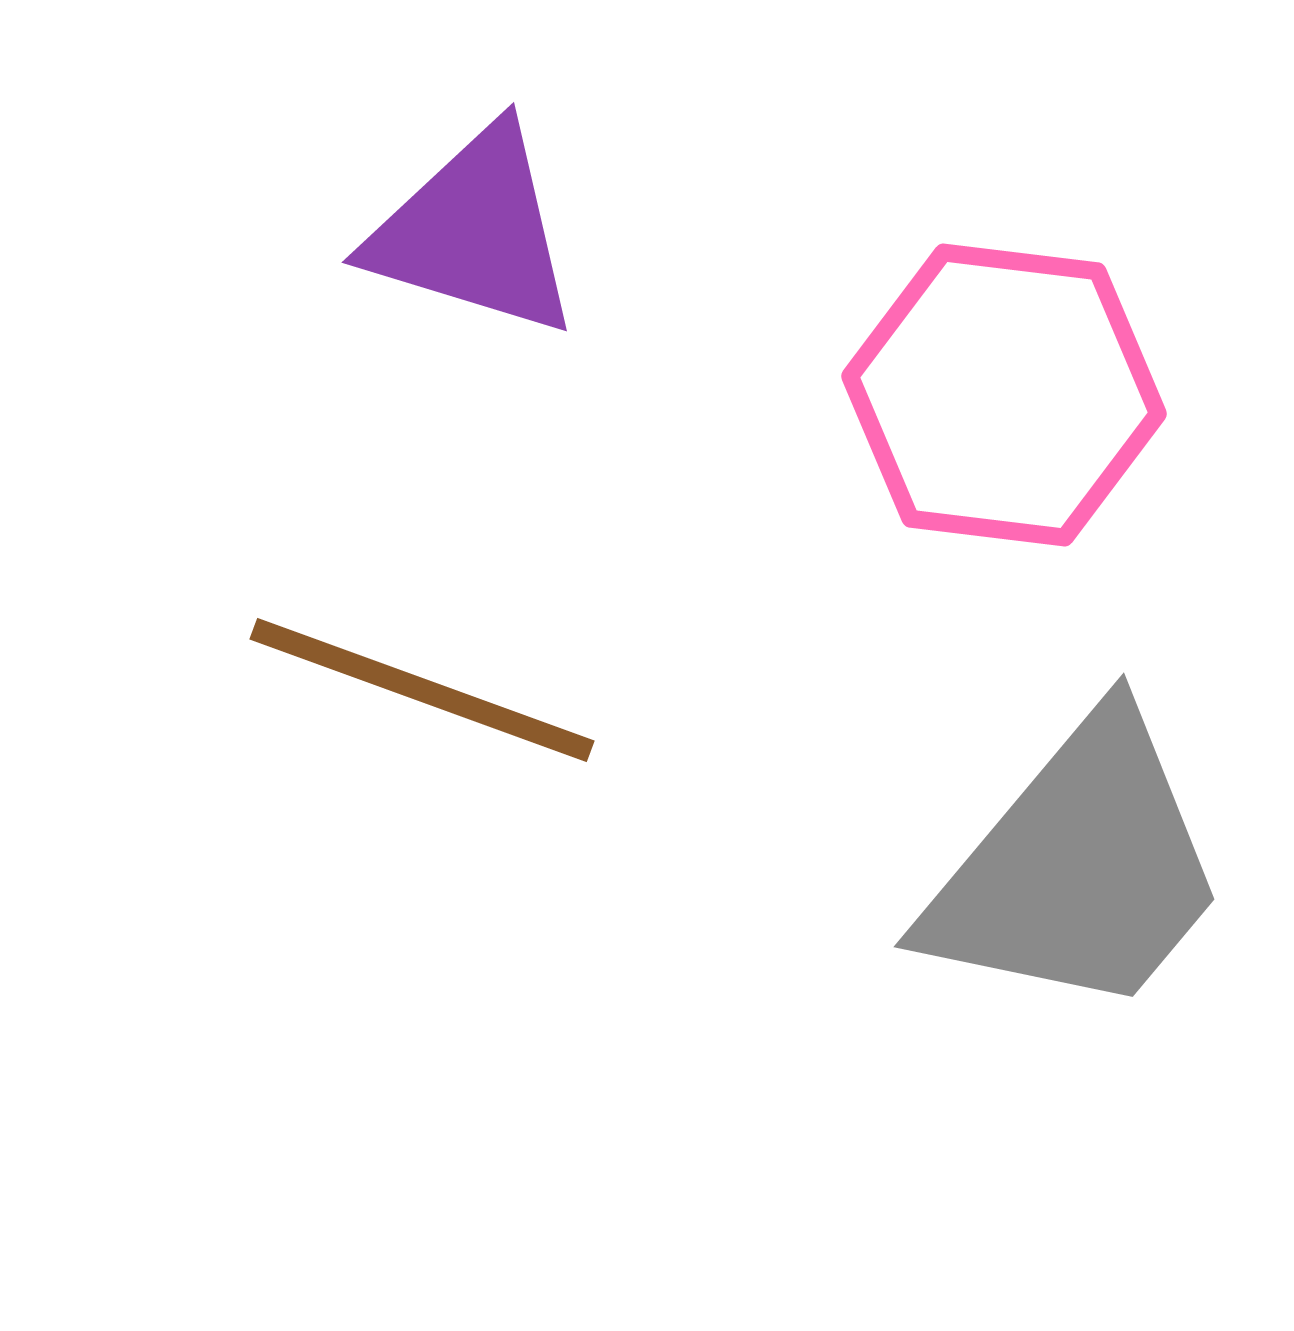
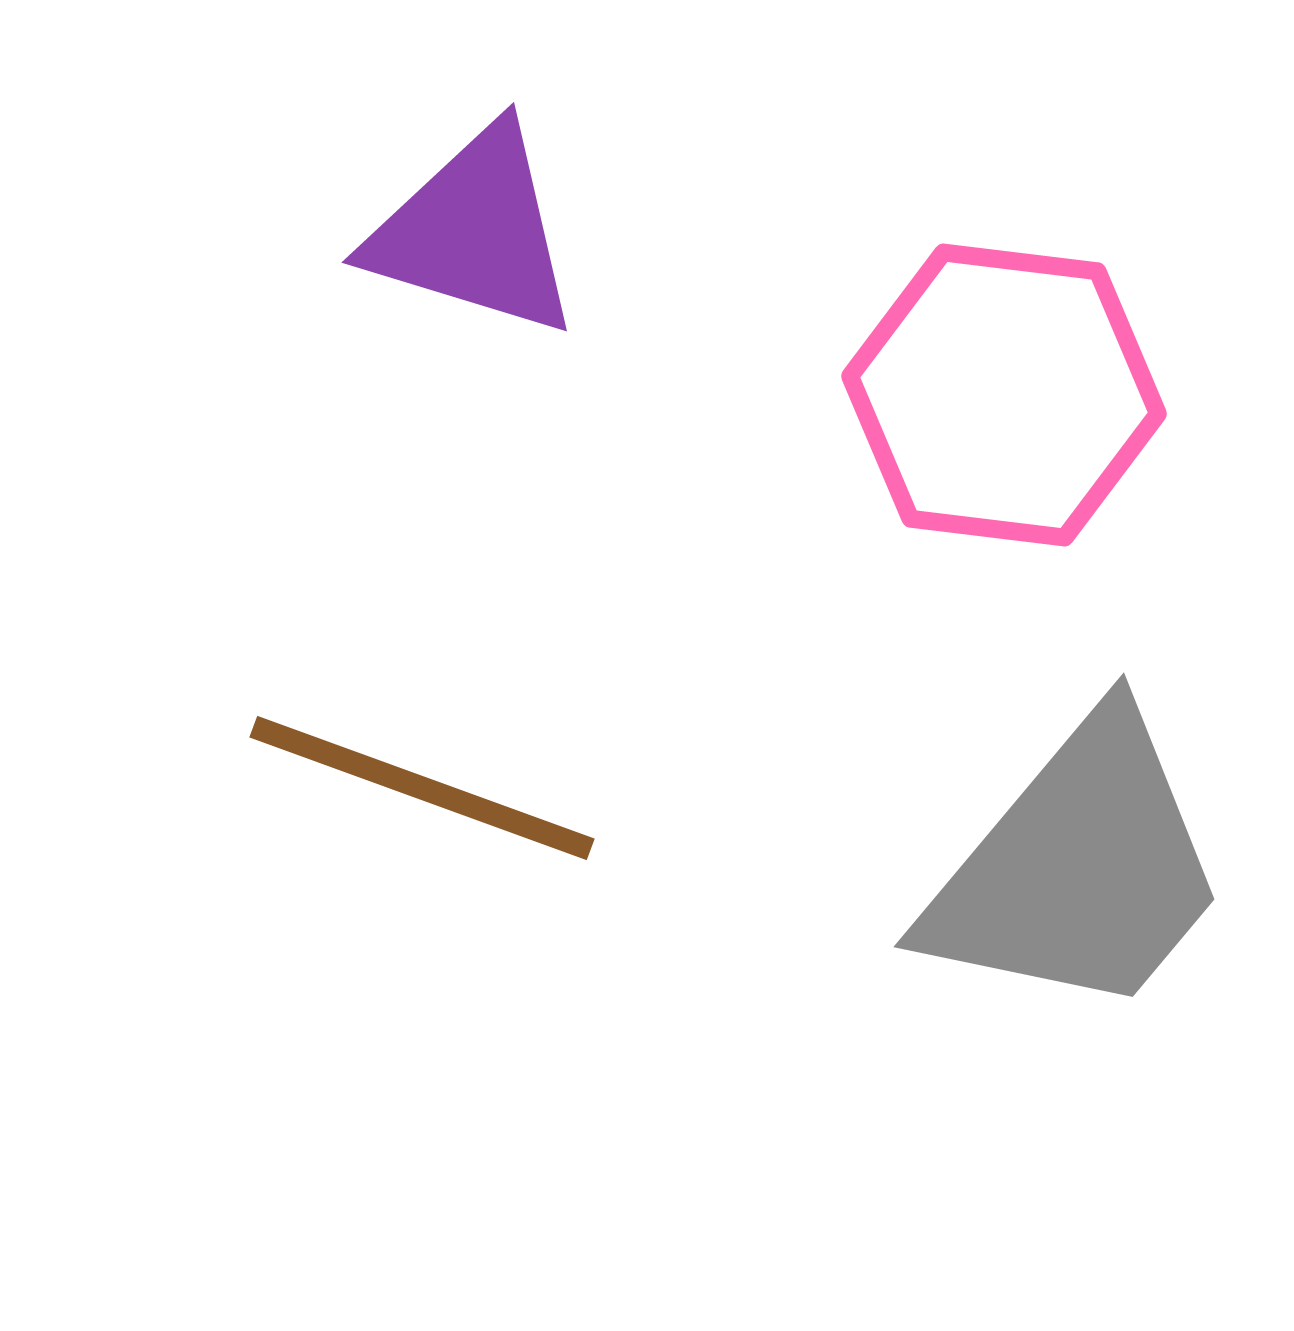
brown line: moved 98 px down
